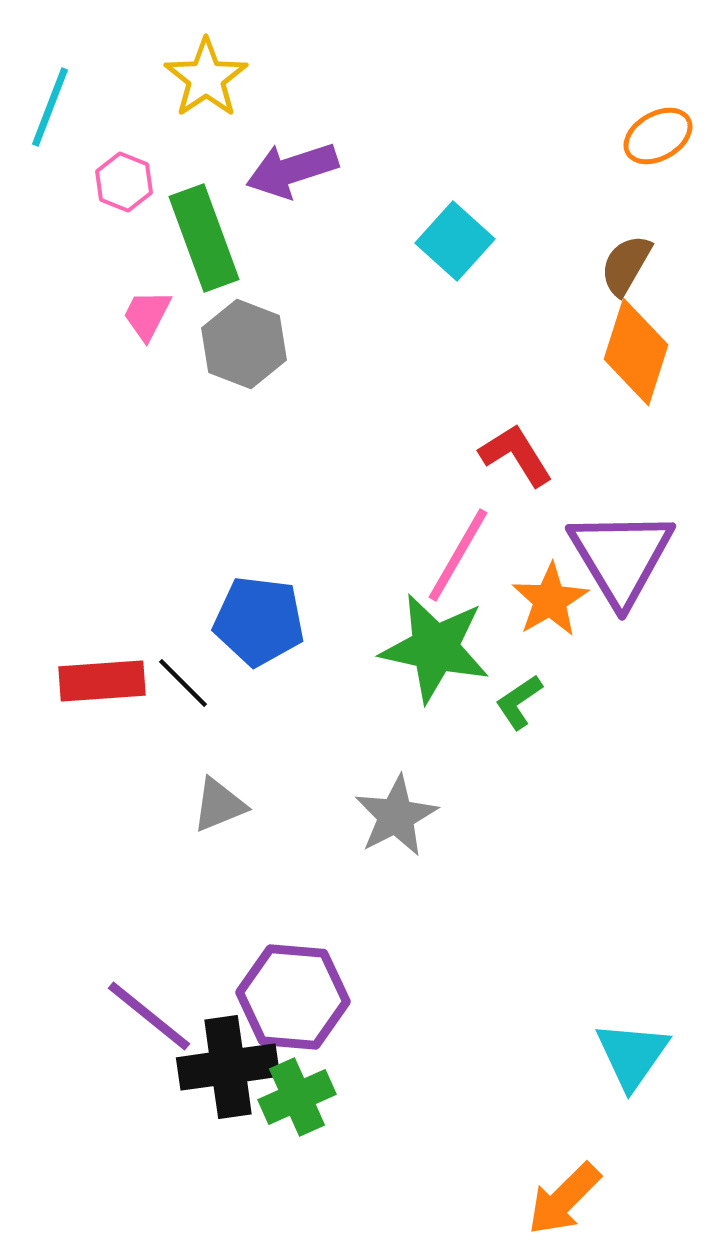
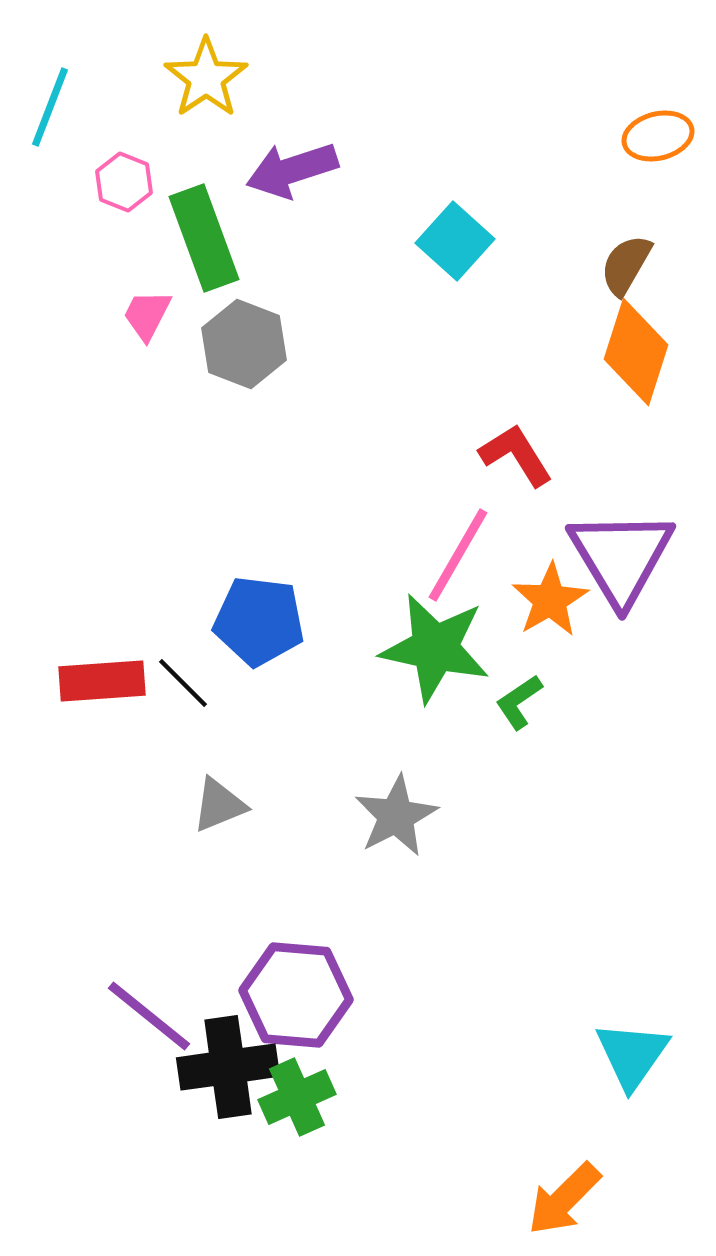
orange ellipse: rotated 16 degrees clockwise
purple hexagon: moved 3 px right, 2 px up
